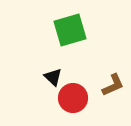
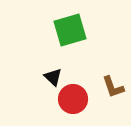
brown L-shape: moved 2 px down; rotated 95 degrees clockwise
red circle: moved 1 px down
